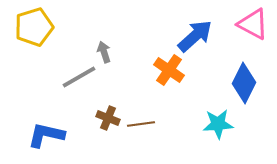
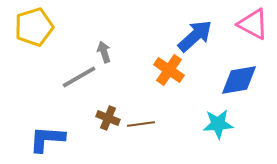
blue diamond: moved 5 px left, 3 px up; rotated 54 degrees clockwise
blue L-shape: moved 1 px right, 4 px down; rotated 9 degrees counterclockwise
